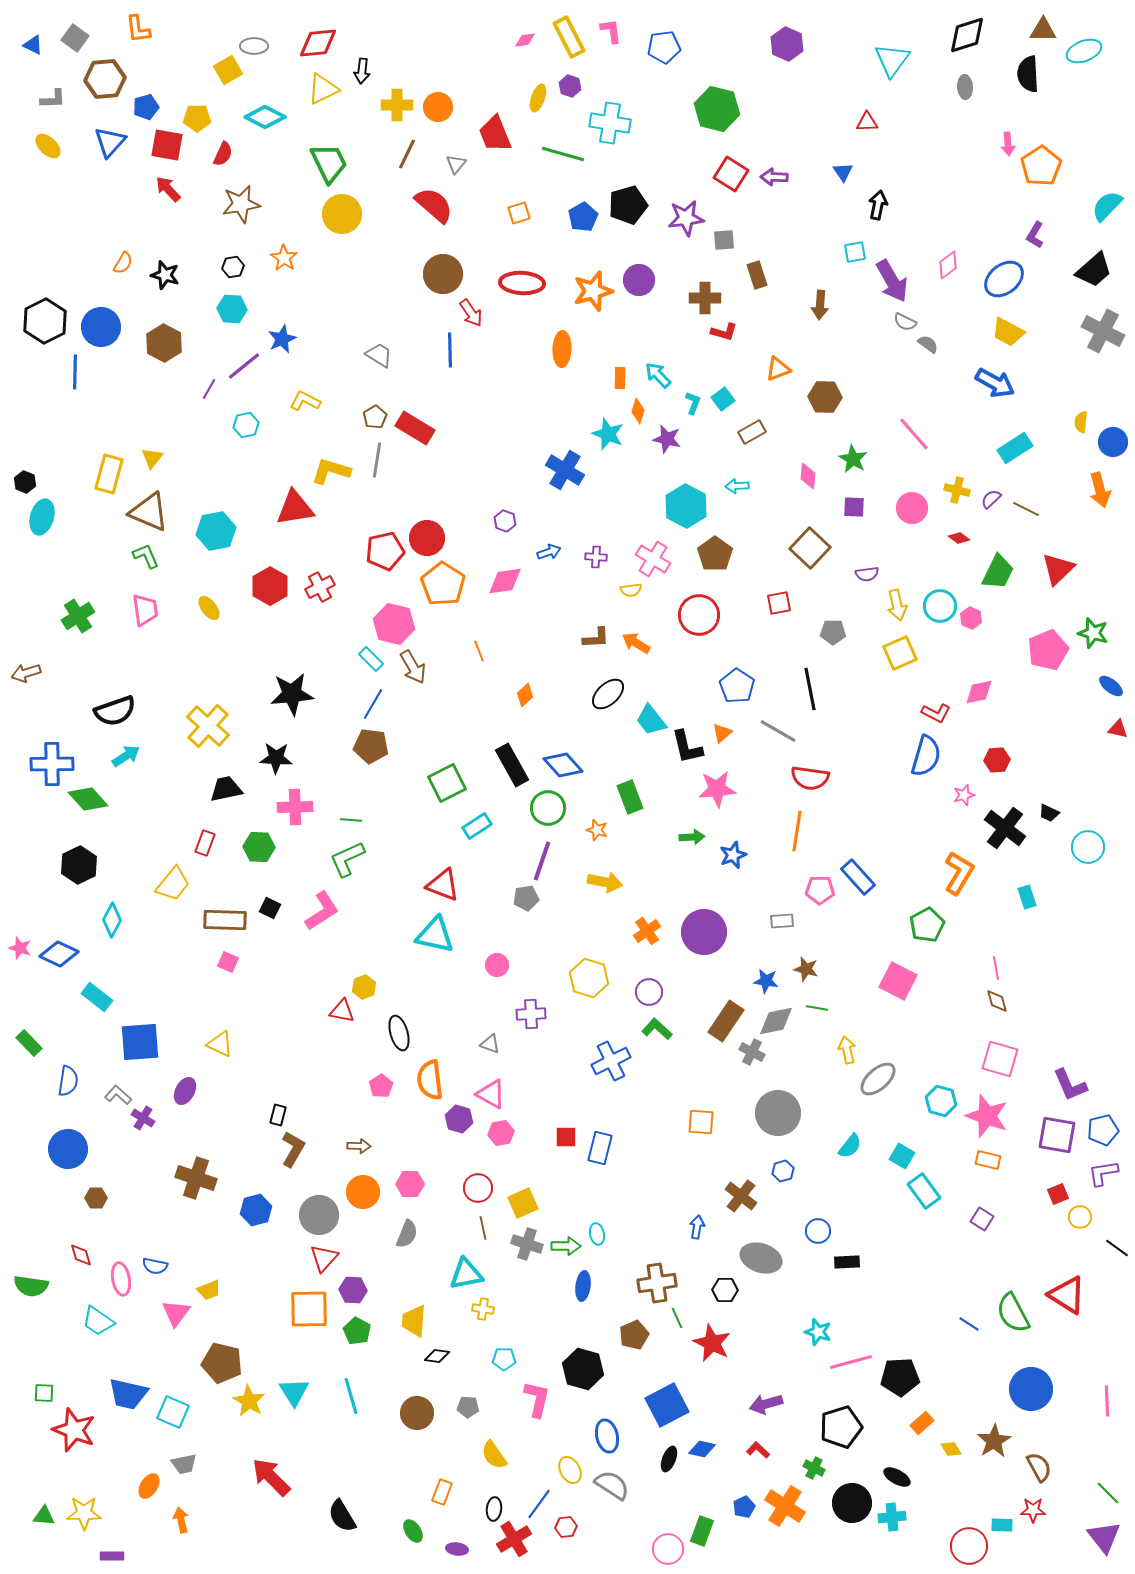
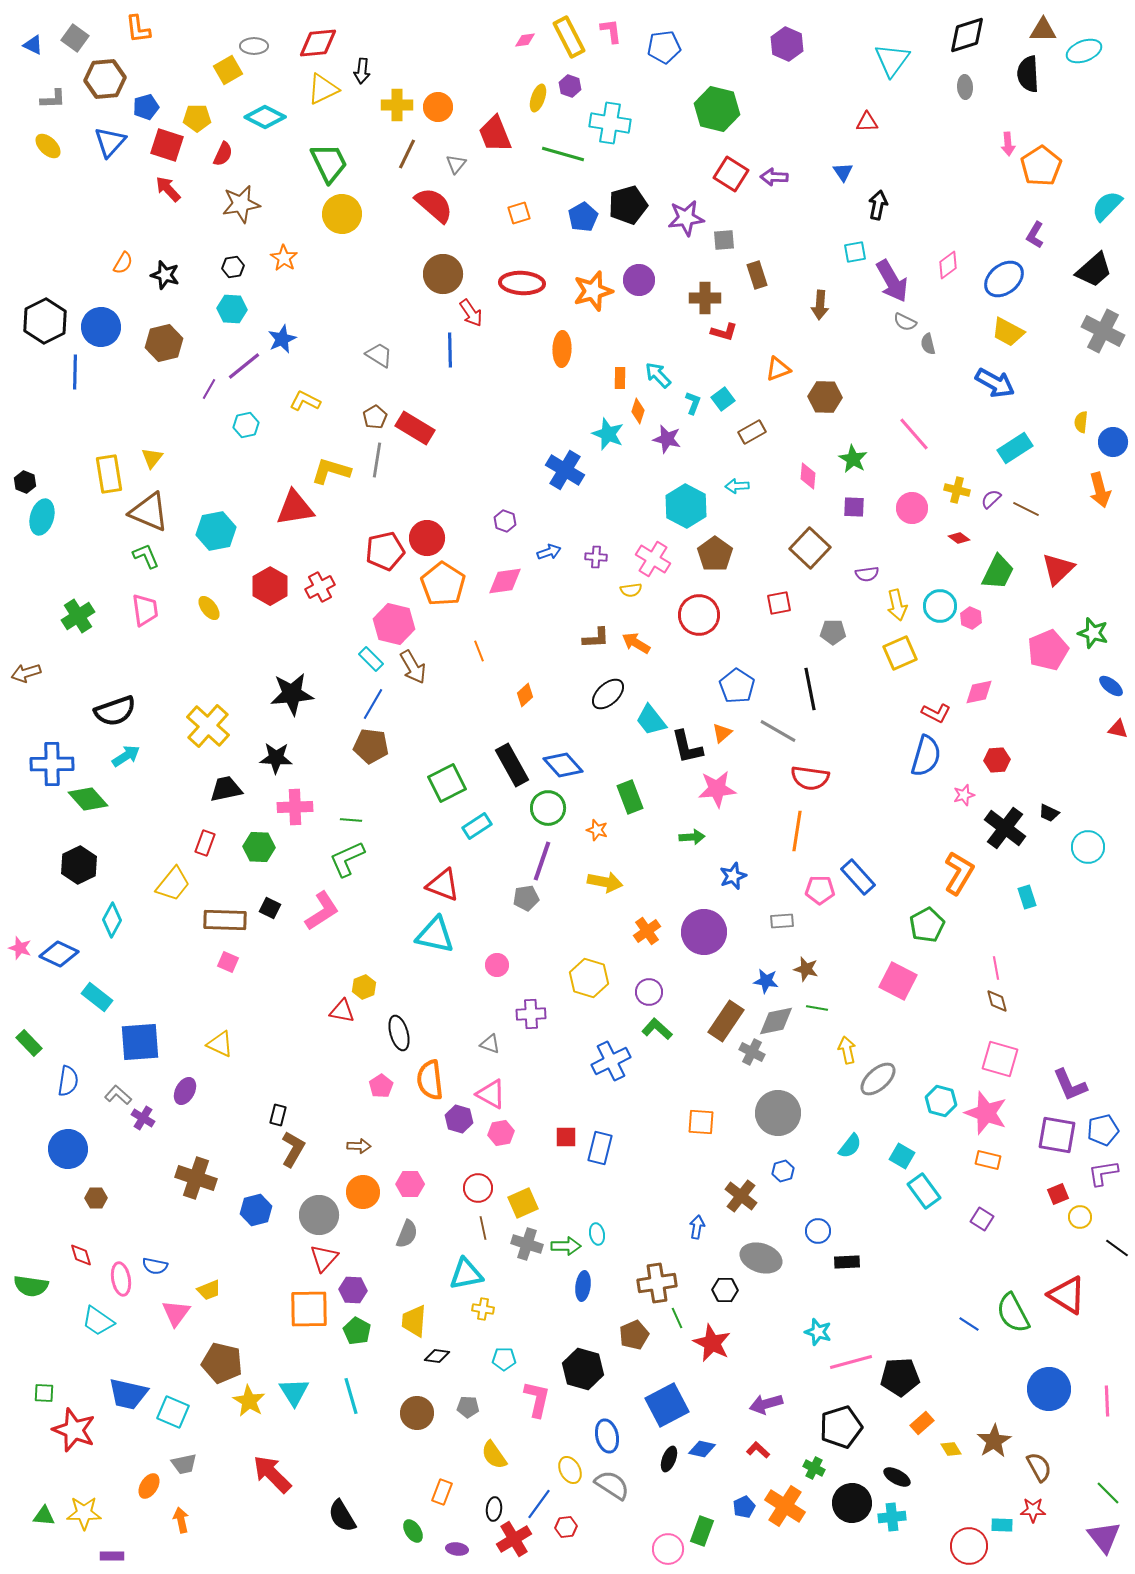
red square at (167, 145): rotated 8 degrees clockwise
brown hexagon at (164, 343): rotated 18 degrees clockwise
gray semicircle at (928, 344): rotated 140 degrees counterclockwise
yellow rectangle at (109, 474): rotated 24 degrees counterclockwise
blue star at (733, 855): moved 21 px down
pink star at (987, 1116): moved 1 px left, 3 px up
blue circle at (1031, 1389): moved 18 px right
red arrow at (271, 1477): moved 1 px right, 3 px up
